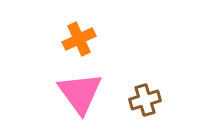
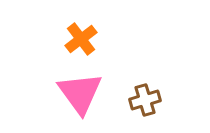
orange cross: moved 2 px right; rotated 12 degrees counterclockwise
